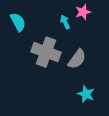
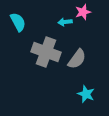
cyan arrow: rotated 72 degrees counterclockwise
